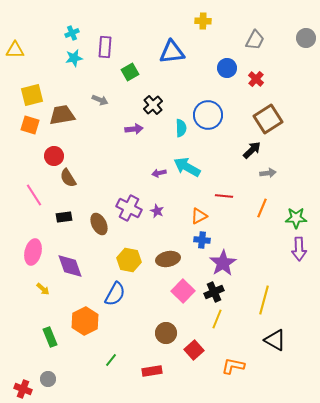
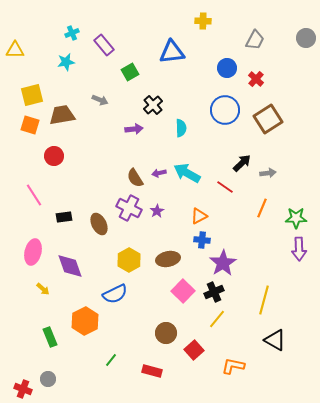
purple rectangle at (105, 47): moved 1 px left, 2 px up; rotated 45 degrees counterclockwise
cyan star at (74, 58): moved 8 px left, 4 px down
blue circle at (208, 115): moved 17 px right, 5 px up
black arrow at (252, 150): moved 10 px left, 13 px down
cyan arrow at (187, 167): moved 6 px down
brown semicircle at (68, 178): moved 67 px right
red line at (224, 196): moved 1 px right, 9 px up; rotated 30 degrees clockwise
purple star at (157, 211): rotated 16 degrees clockwise
yellow hexagon at (129, 260): rotated 20 degrees clockwise
blue semicircle at (115, 294): rotated 35 degrees clockwise
yellow line at (217, 319): rotated 18 degrees clockwise
red rectangle at (152, 371): rotated 24 degrees clockwise
